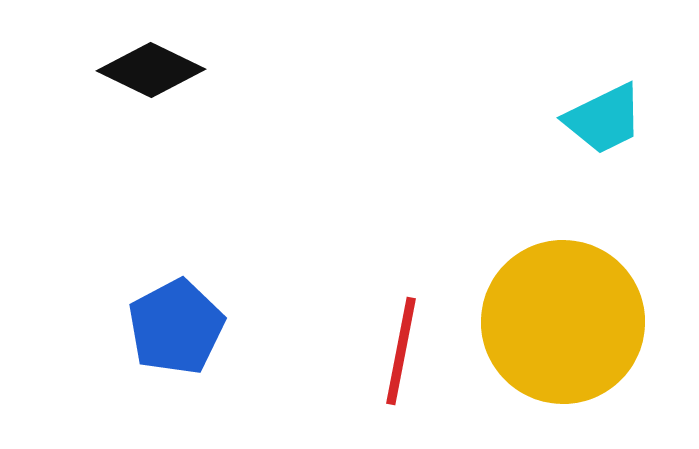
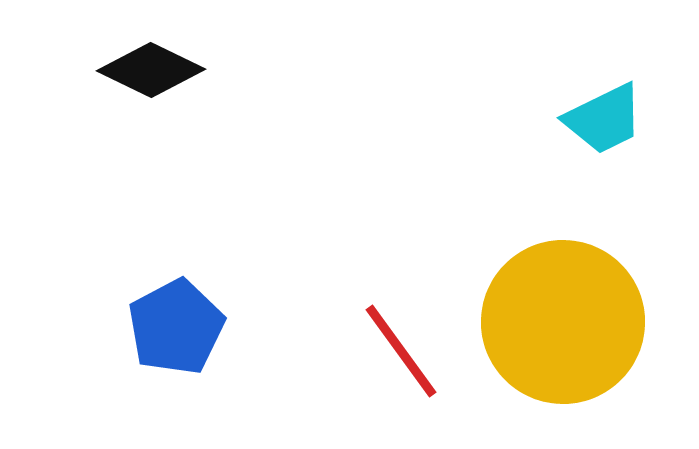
red line: rotated 47 degrees counterclockwise
